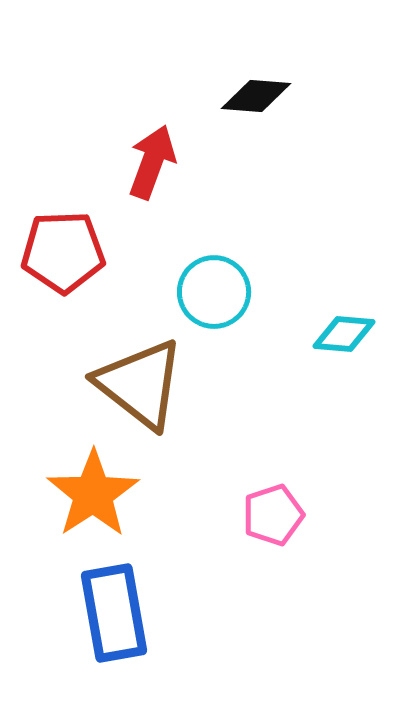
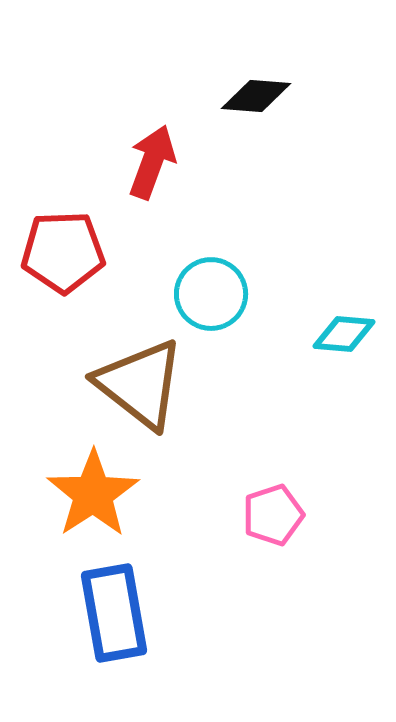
cyan circle: moved 3 px left, 2 px down
